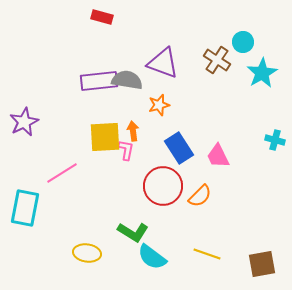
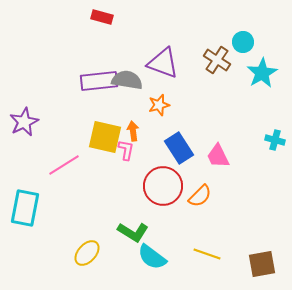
yellow square: rotated 16 degrees clockwise
pink line: moved 2 px right, 8 px up
yellow ellipse: rotated 56 degrees counterclockwise
